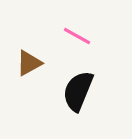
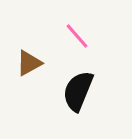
pink line: rotated 20 degrees clockwise
